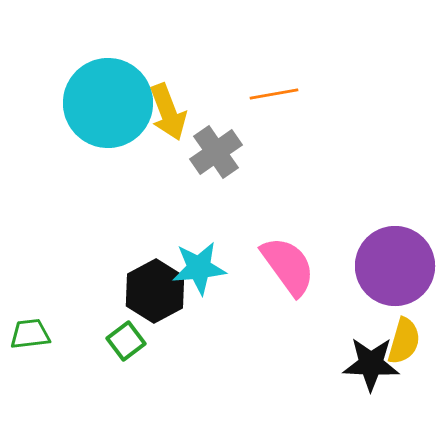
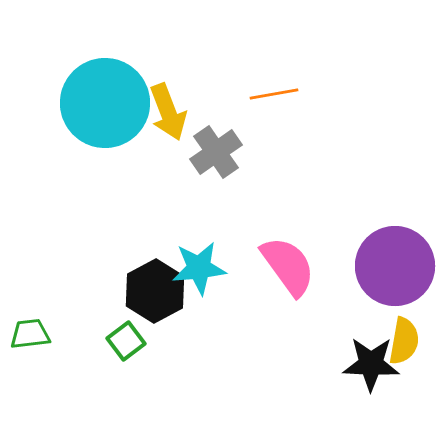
cyan circle: moved 3 px left
yellow semicircle: rotated 6 degrees counterclockwise
